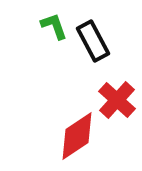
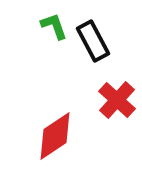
red diamond: moved 22 px left
